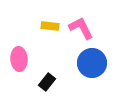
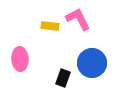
pink L-shape: moved 3 px left, 9 px up
pink ellipse: moved 1 px right
black rectangle: moved 16 px right, 4 px up; rotated 18 degrees counterclockwise
